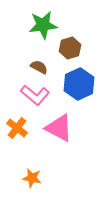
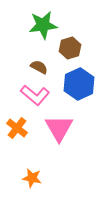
pink triangle: rotated 32 degrees clockwise
